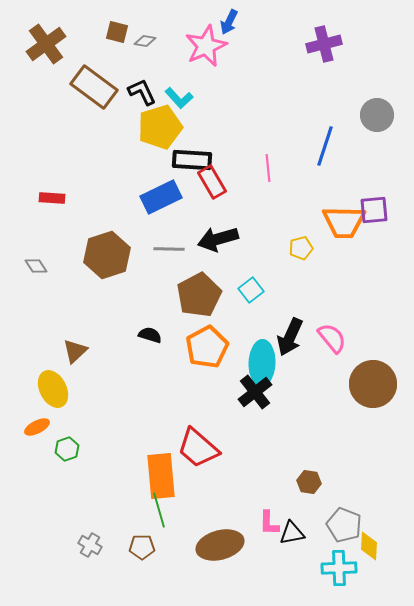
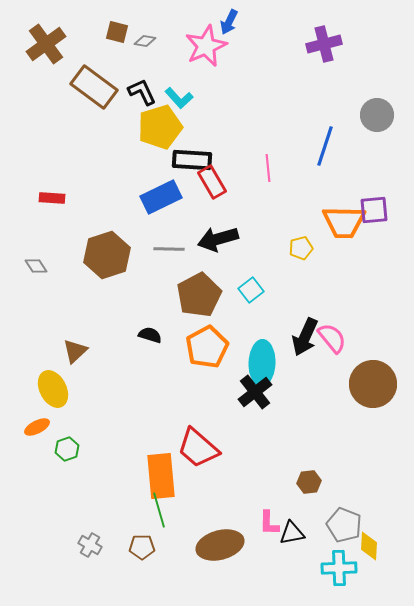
black arrow at (290, 337): moved 15 px right
brown hexagon at (309, 482): rotated 15 degrees counterclockwise
